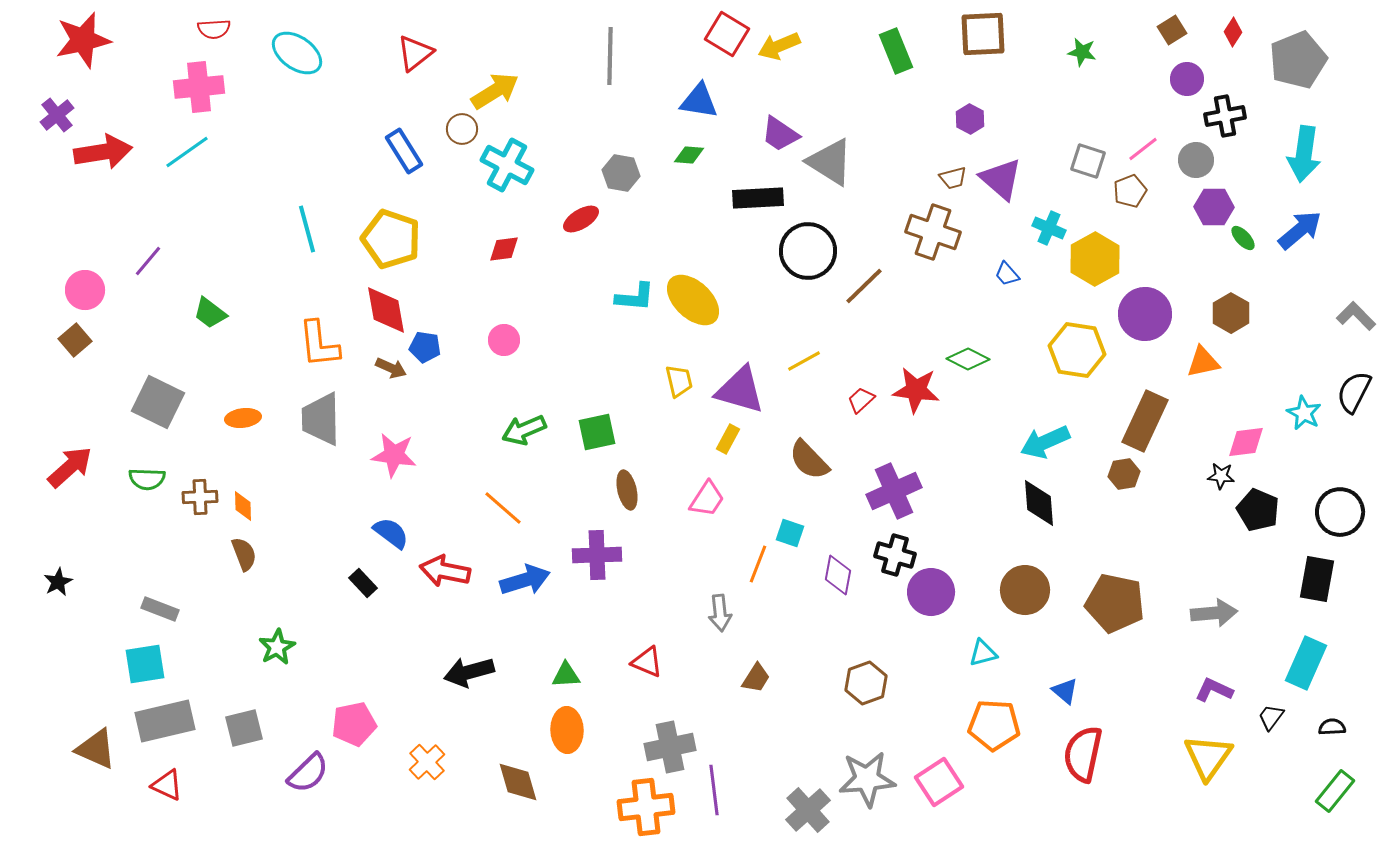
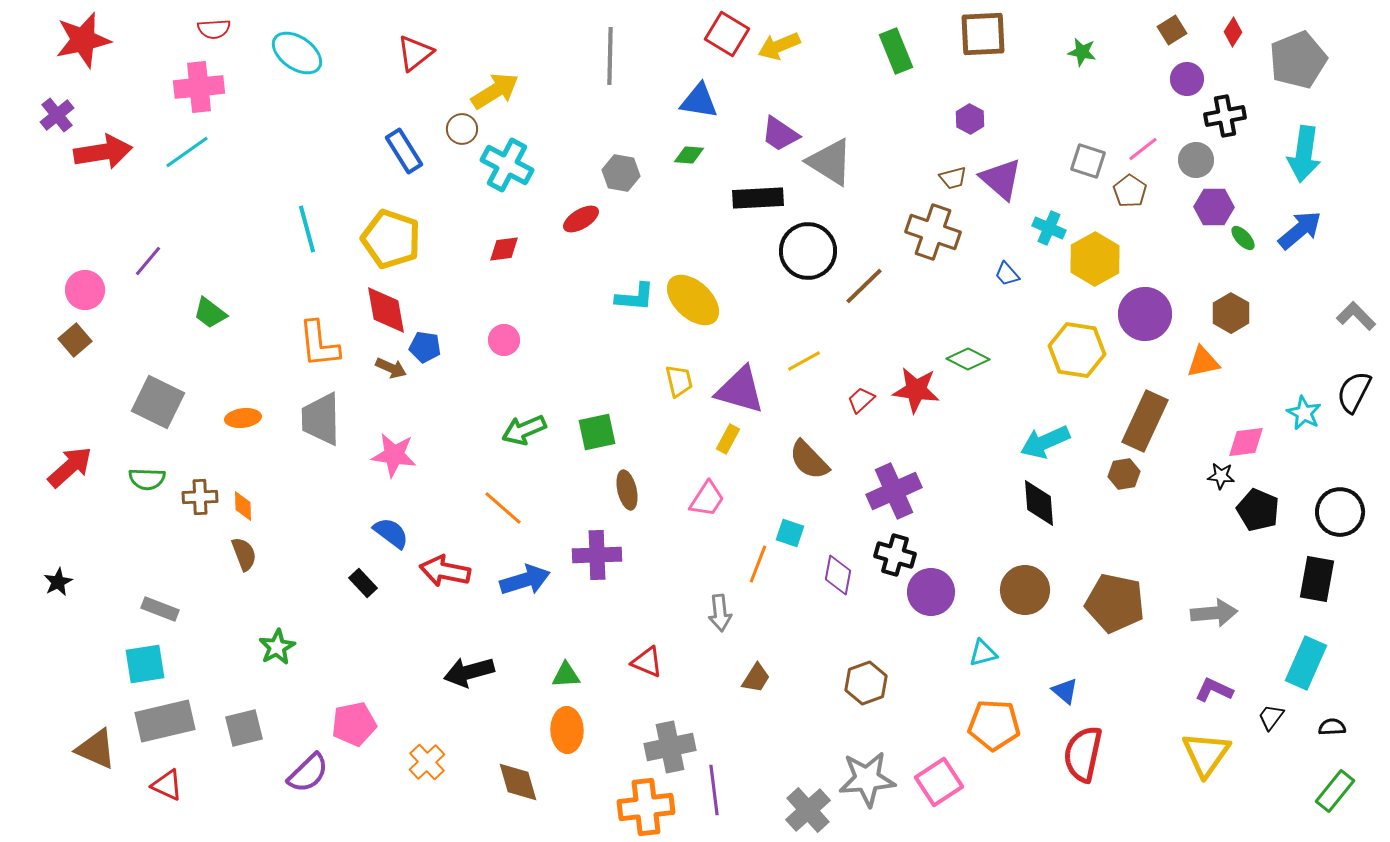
brown pentagon at (1130, 191): rotated 16 degrees counterclockwise
yellow triangle at (1208, 757): moved 2 px left, 3 px up
